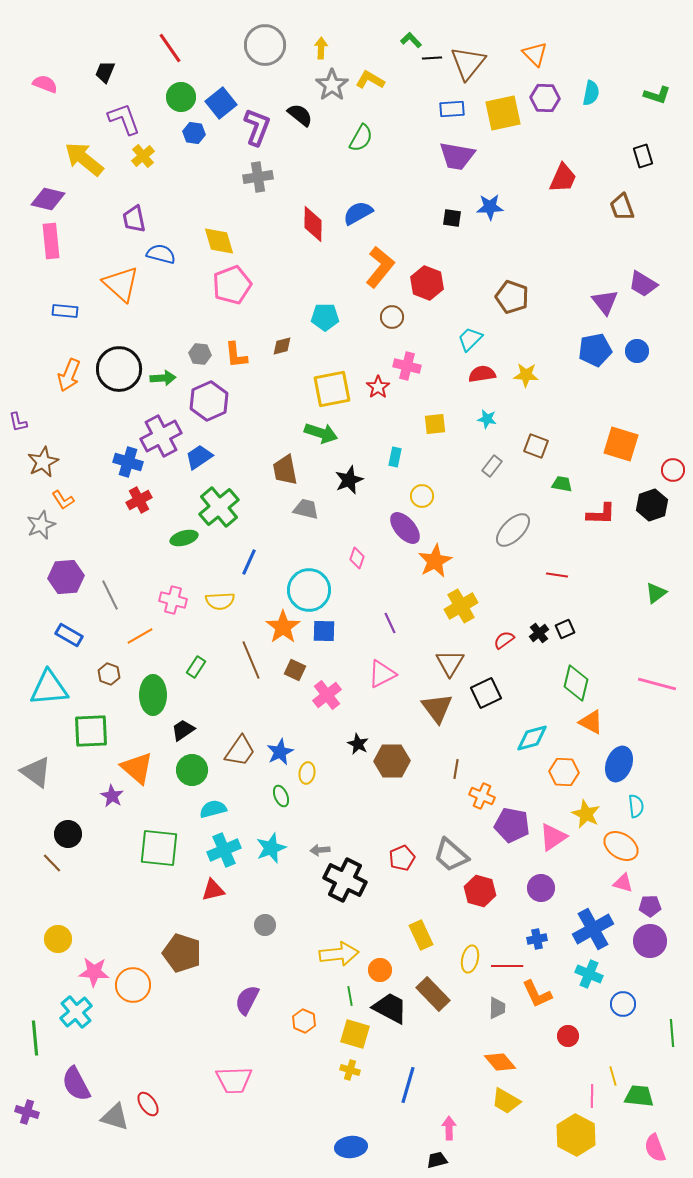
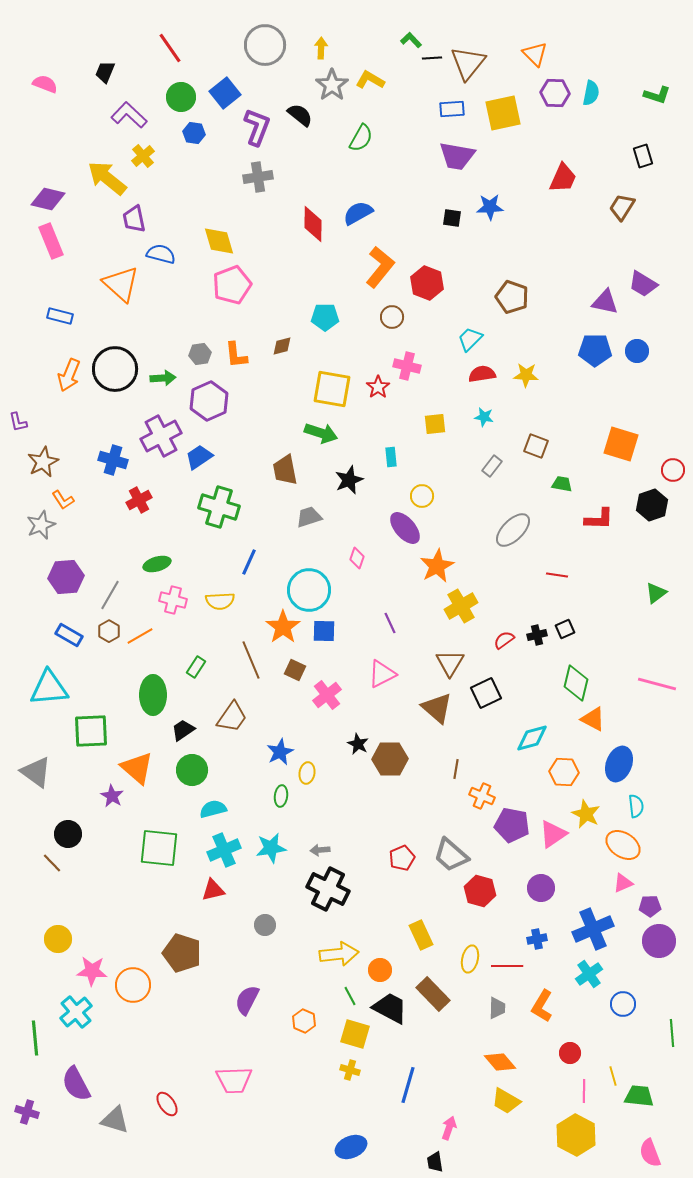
purple hexagon at (545, 98): moved 10 px right, 5 px up
blue square at (221, 103): moved 4 px right, 10 px up
purple L-shape at (124, 119): moved 5 px right, 4 px up; rotated 27 degrees counterclockwise
yellow arrow at (84, 159): moved 23 px right, 19 px down
brown trapezoid at (622, 207): rotated 52 degrees clockwise
pink rectangle at (51, 241): rotated 16 degrees counterclockwise
purple triangle at (605, 302): rotated 40 degrees counterclockwise
blue rectangle at (65, 311): moved 5 px left, 5 px down; rotated 10 degrees clockwise
blue pentagon at (595, 350): rotated 12 degrees clockwise
gray hexagon at (200, 354): rotated 15 degrees counterclockwise
black circle at (119, 369): moved 4 px left
yellow square at (332, 389): rotated 21 degrees clockwise
cyan star at (487, 419): moved 3 px left, 2 px up
cyan rectangle at (395, 457): moved 4 px left; rotated 18 degrees counterclockwise
blue cross at (128, 462): moved 15 px left, 2 px up
green cross at (219, 507): rotated 33 degrees counterclockwise
gray trapezoid at (306, 509): moved 3 px right, 8 px down; rotated 32 degrees counterclockwise
red L-shape at (601, 514): moved 2 px left, 5 px down
green ellipse at (184, 538): moved 27 px left, 26 px down
orange star at (435, 561): moved 2 px right, 5 px down
gray line at (110, 595): rotated 56 degrees clockwise
black cross at (539, 633): moved 2 px left, 2 px down; rotated 24 degrees clockwise
brown hexagon at (109, 674): moved 43 px up; rotated 10 degrees clockwise
brown triangle at (437, 708): rotated 12 degrees counterclockwise
orange triangle at (591, 722): moved 2 px right, 3 px up
brown trapezoid at (240, 751): moved 8 px left, 34 px up
brown hexagon at (392, 761): moved 2 px left, 2 px up
green ellipse at (281, 796): rotated 30 degrees clockwise
pink triangle at (553, 837): moved 3 px up
orange ellipse at (621, 846): moved 2 px right, 1 px up
cyan star at (271, 848): rotated 12 degrees clockwise
black cross at (345, 880): moved 17 px left, 9 px down
pink triangle at (623, 883): rotated 40 degrees counterclockwise
blue cross at (593, 929): rotated 6 degrees clockwise
purple circle at (650, 941): moved 9 px right
pink star at (94, 972): moved 2 px left, 1 px up
cyan cross at (589, 974): rotated 32 degrees clockwise
orange L-shape at (537, 994): moved 5 px right, 12 px down; rotated 56 degrees clockwise
green line at (350, 996): rotated 18 degrees counterclockwise
red circle at (568, 1036): moved 2 px right, 17 px down
pink line at (592, 1096): moved 8 px left, 5 px up
red ellipse at (148, 1104): moved 19 px right
gray triangle at (115, 1117): moved 3 px down
pink arrow at (449, 1128): rotated 20 degrees clockwise
blue ellipse at (351, 1147): rotated 16 degrees counterclockwise
pink semicircle at (655, 1148): moved 5 px left, 5 px down
black trapezoid at (437, 1160): moved 2 px left, 2 px down; rotated 85 degrees counterclockwise
